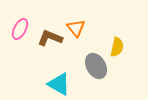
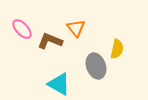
pink ellipse: moved 2 px right; rotated 70 degrees counterclockwise
brown L-shape: moved 3 px down
yellow semicircle: moved 2 px down
gray ellipse: rotated 10 degrees clockwise
